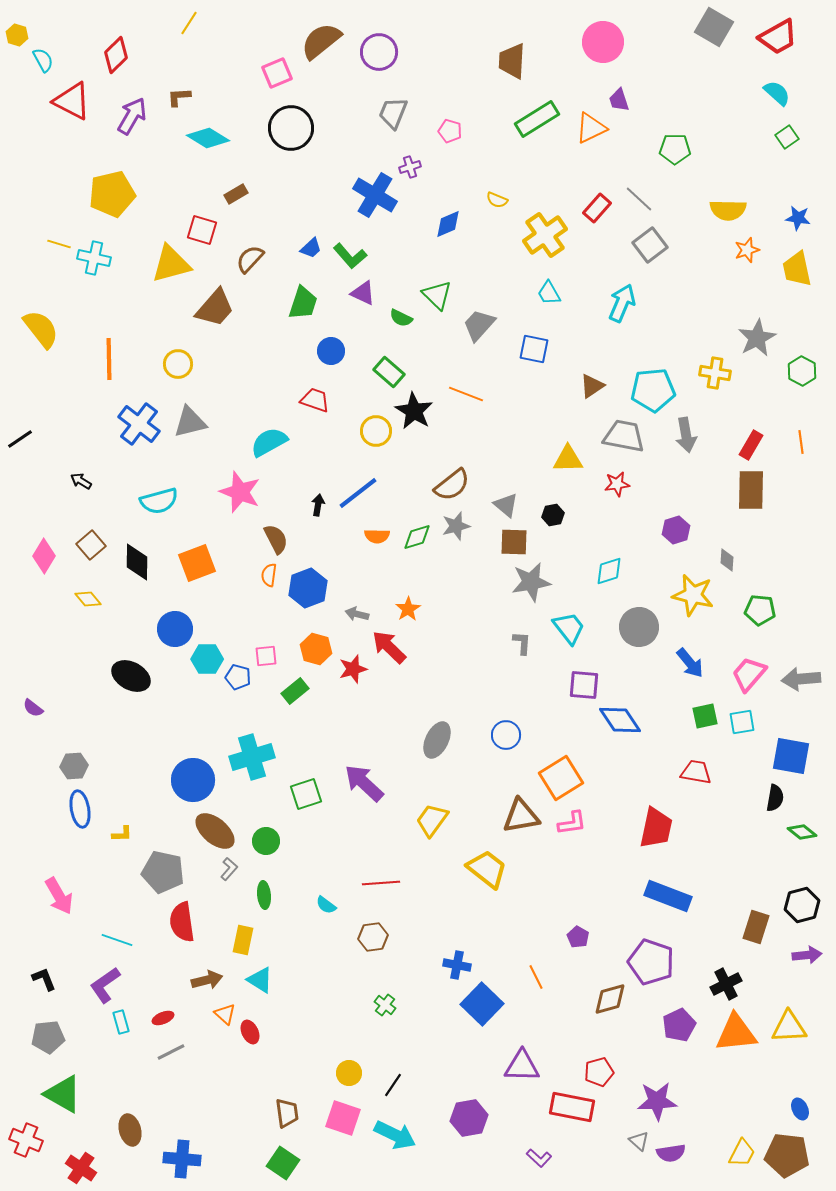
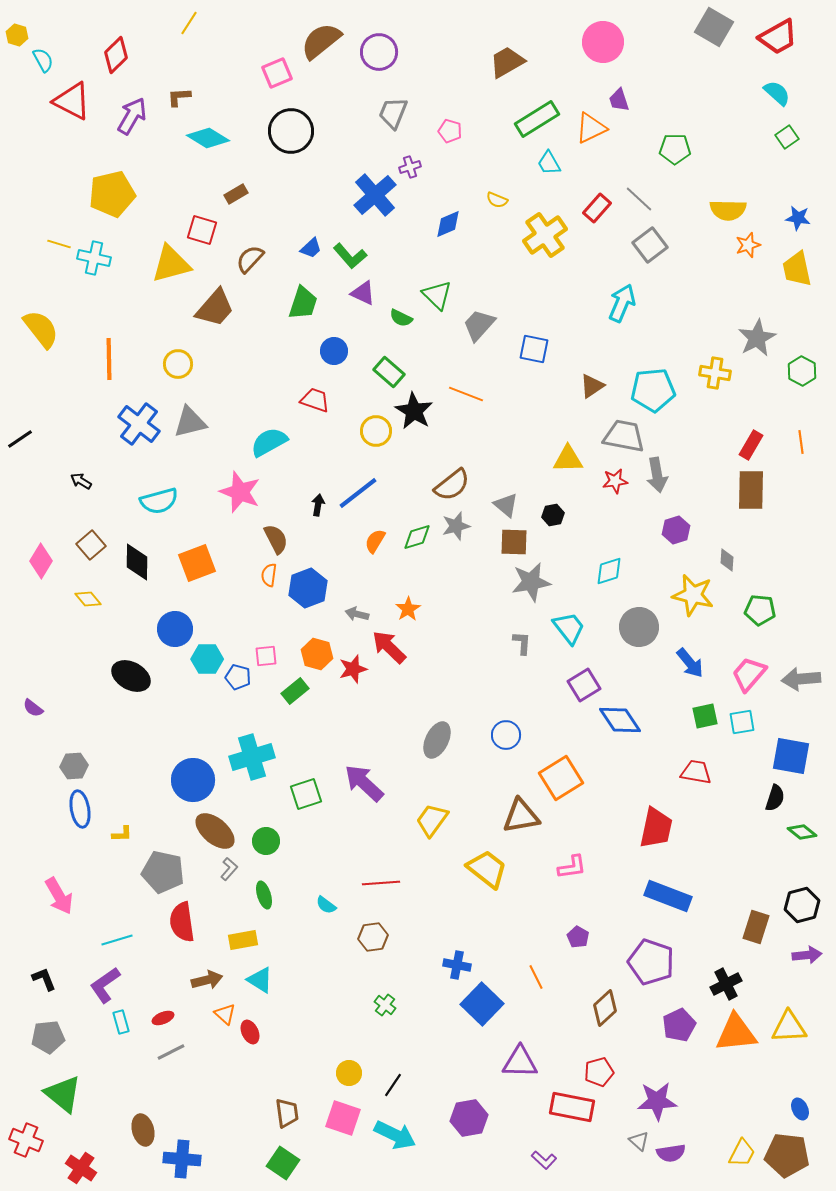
brown trapezoid at (512, 61): moved 5 px left, 1 px down; rotated 57 degrees clockwise
black circle at (291, 128): moved 3 px down
blue cross at (375, 195): rotated 18 degrees clockwise
orange star at (747, 250): moved 1 px right, 5 px up
cyan trapezoid at (549, 293): moved 130 px up
blue circle at (331, 351): moved 3 px right
gray arrow at (686, 435): moved 29 px left, 40 px down
red star at (617, 484): moved 2 px left, 3 px up
orange semicircle at (377, 536): moved 2 px left, 5 px down; rotated 120 degrees clockwise
pink diamond at (44, 556): moved 3 px left, 5 px down
orange hexagon at (316, 649): moved 1 px right, 5 px down
purple square at (584, 685): rotated 36 degrees counterclockwise
black semicircle at (775, 798): rotated 8 degrees clockwise
pink L-shape at (572, 823): moved 44 px down
green ellipse at (264, 895): rotated 12 degrees counterclockwise
cyan line at (117, 940): rotated 36 degrees counterclockwise
yellow rectangle at (243, 940): rotated 68 degrees clockwise
brown diamond at (610, 999): moved 5 px left, 9 px down; rotated 27 degrees counterclockwise
purple triangle at (522, 1066): moved 2 px left, 4 px up
green triangle at (63, 1094): rotated 9 degrees clockwise
brown ellipse at (130, 1130): moved 13 px right
purple L-shape at (539, 1158): moved 5 px right, 2 px down
